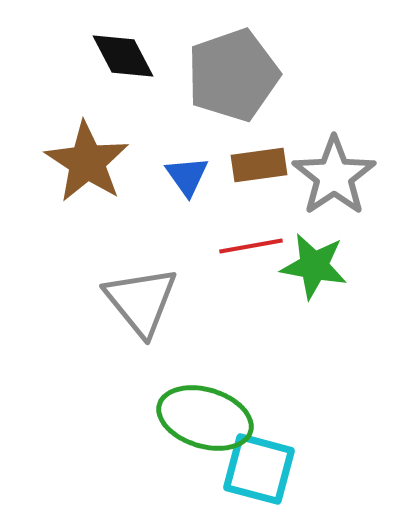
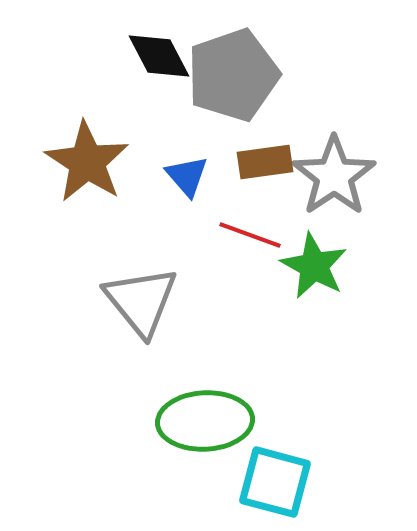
black diamond: moved 36 px right
brown rectangle: moved 6 px right, 3 px up
blue triangle: rotated 6 degrees counterclockwise
red line: moved 1 px left, 11 px up; rotated 30 degrees clockwise
green star: rotated 18 degrees clockwise
green ellipse: moved 3 px down; rotated 20 degrees counterclockwise
cyan square: moved 16 px right, 13 px down
